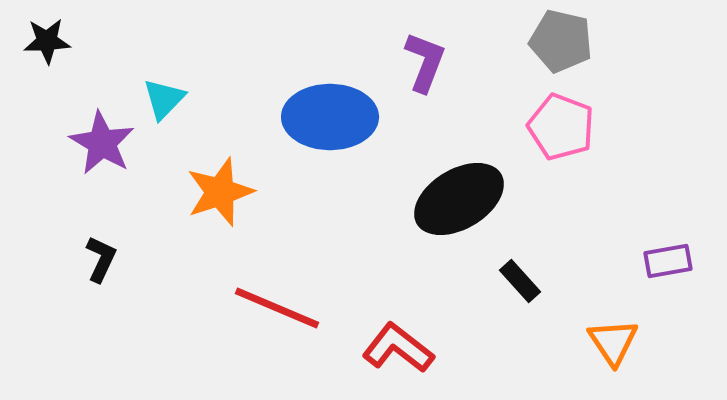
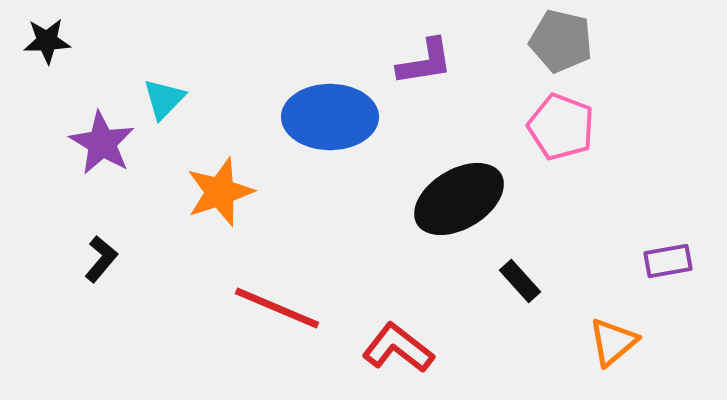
purple L-shape: rotated 60 degrees clockwise
black L-shape: rotated 15 degrees clockwise
orange triangle: rotated 24 degrees clockwise
